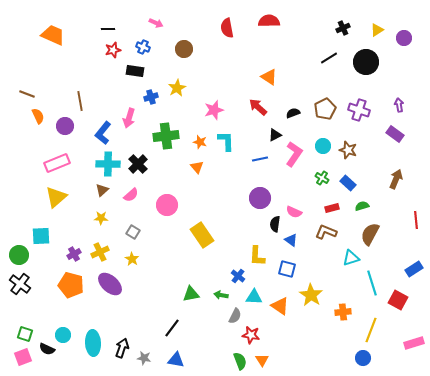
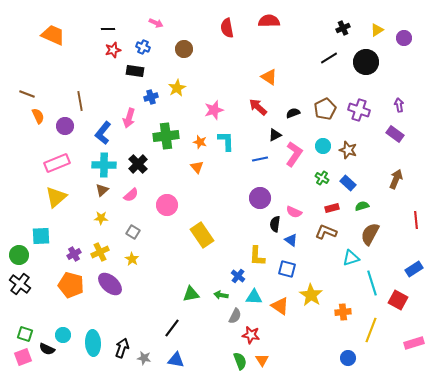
cyan cross at (108, 164): moved 4 px left, 1 px down
blue circle at (363, 358): moved 15 px left
